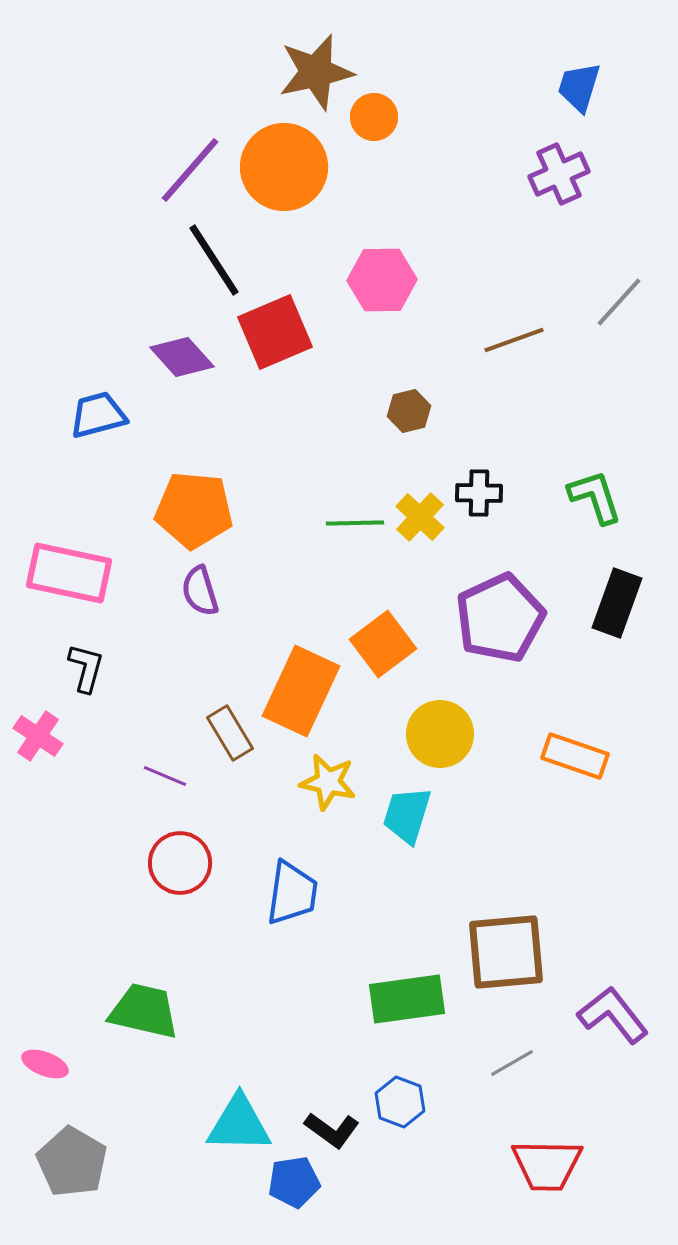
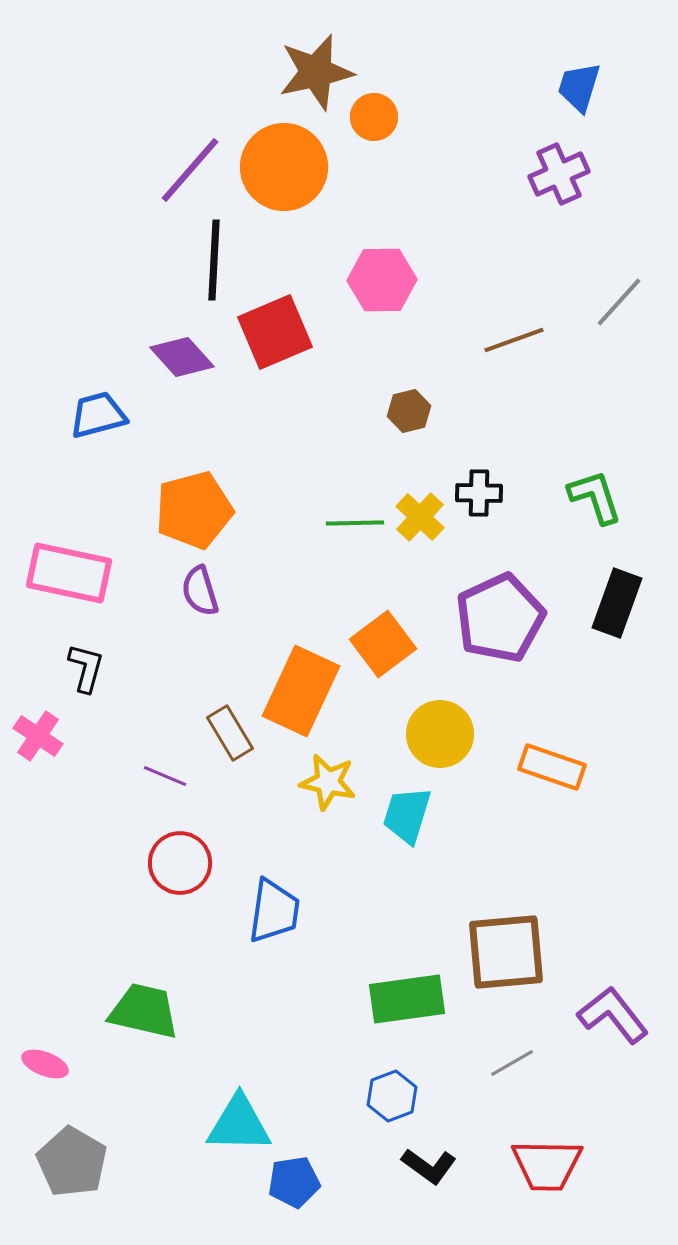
black line at (214, 260): rotated 36 degrees clockwise
orange pentagon at (194, 510): rotated 20 degrees counterclockwise
orange rectangle at (575, 756): moved 23 px left, 11 px down
blue trapezoid at (292, 893): moved 18 px left, 18 px down
blue hexagon at (400, 1102): moved 8 px left, 6 px up; rotated 18 degrees clockwise
black L-shape at (332, 1130): moved 97 px right, 36 px down
